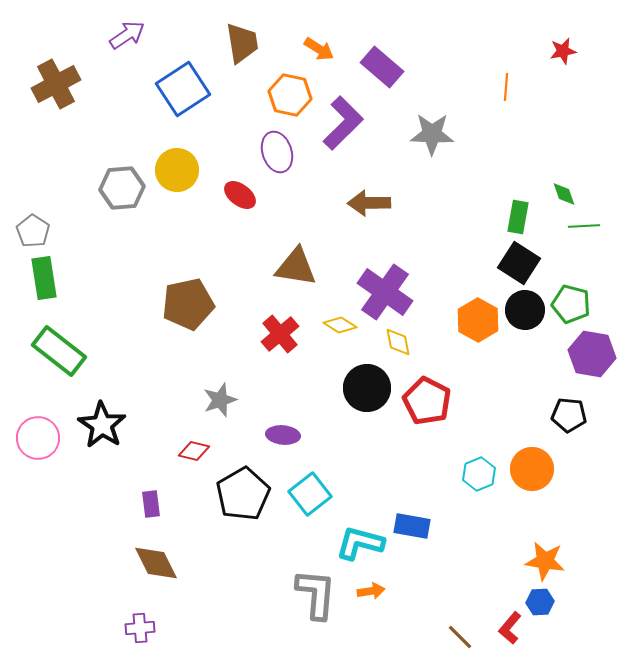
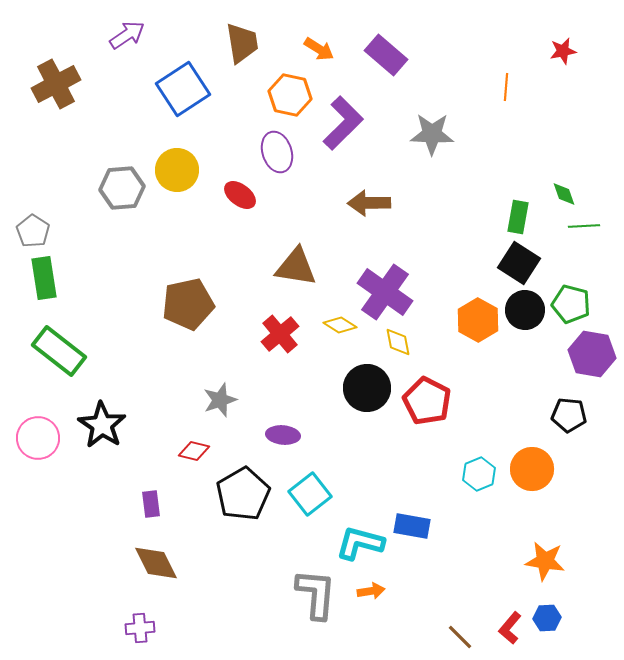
purple rectangle at (382, 67): moved 4 px right, 12 px up
blue hexagon at (540, 602): moved 7 px right, 16 px down
